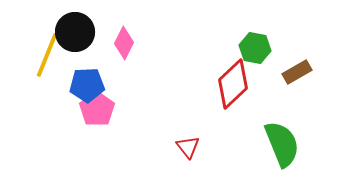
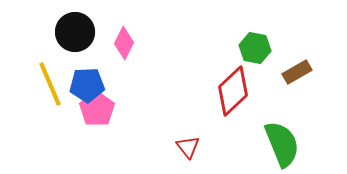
yellow line: moved 3 px right, 29 px down; rotated 45 degrees counterclockwise
red diamond: moved 7 px down
